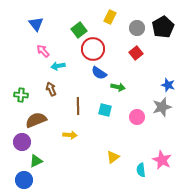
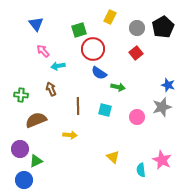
green square: rotated 21 degrees clockwise
purple circle: moved 2 px left, 7 px down
yellow triangle: rotated 40 degrees counterclockwise
